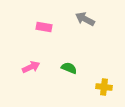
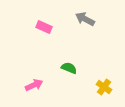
pink rectangle: rotated 14 degrees clockwise
pink arrow: moved 3 px right, 18 px down
yellow cross: rotated 28 degrees clockwise
